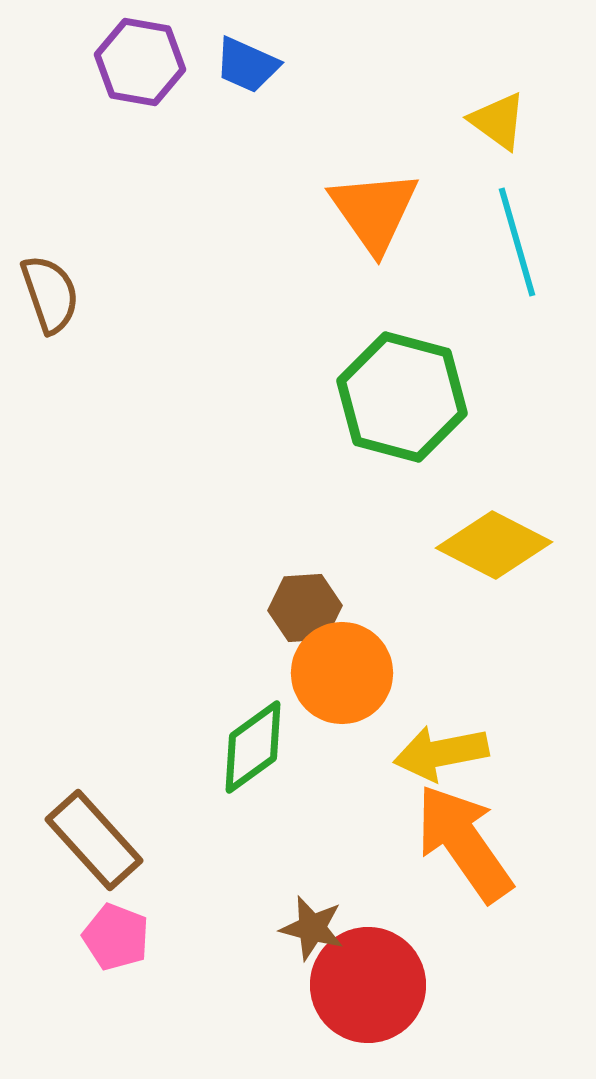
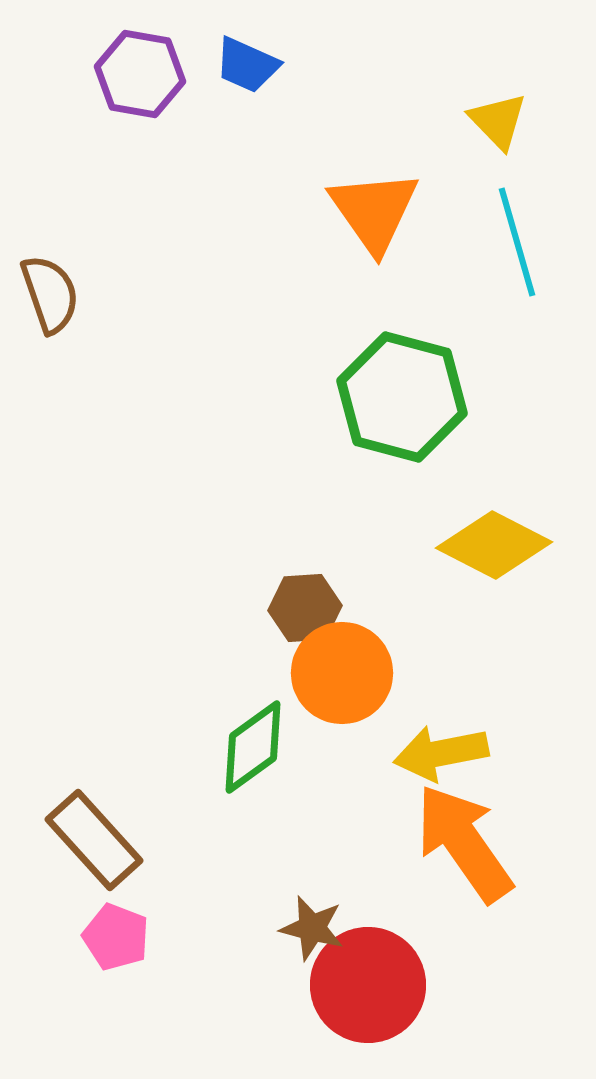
purple hexagon: moved 12 px down
yellow triangle: rotated 10 degrees clockwise
